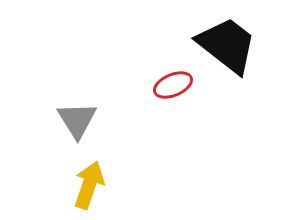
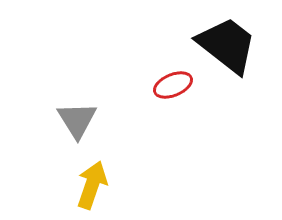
yellow arrow: moved 3 px right
